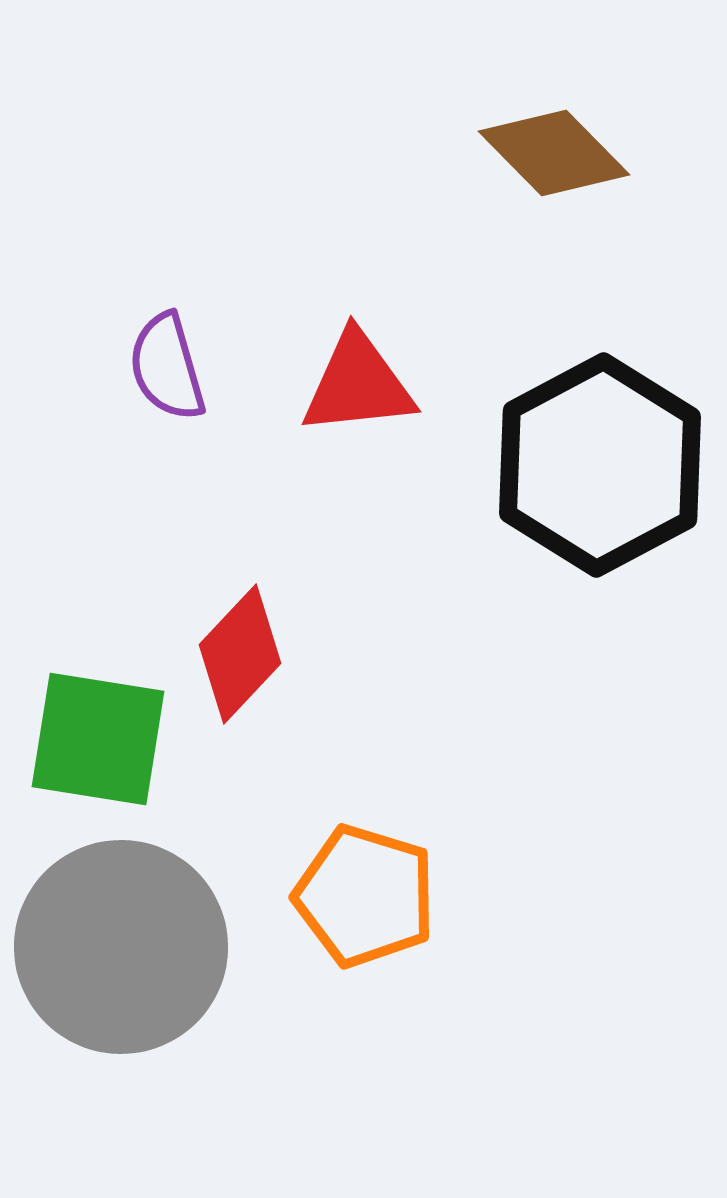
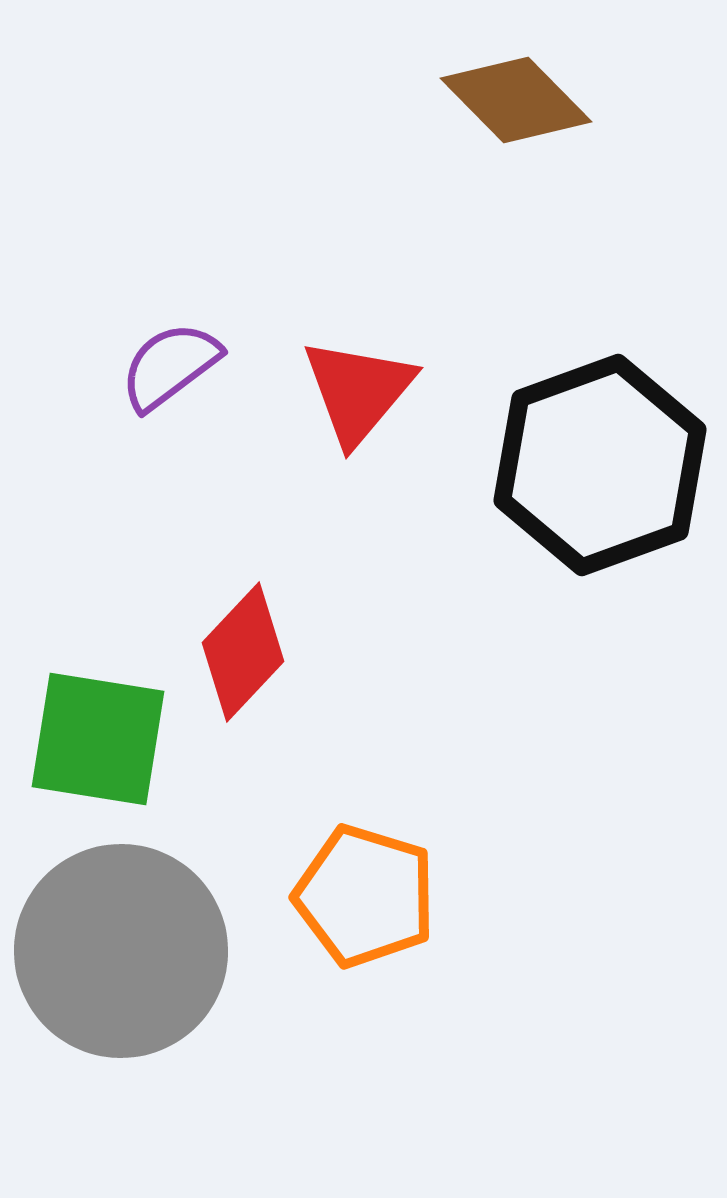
brown diamond: moved 38 px left, 53 px up
purple semicircle: moved 3 px right, 1 px up; rotated 69 degrees clockwise
red triangle: moved 7 px down; rotated 44 degrees counterclockwise
black hexagon: rotated 8 degrees clockwise
red diamond: moved 3 px right, 2 px up
gray circle: moved 4 px down
